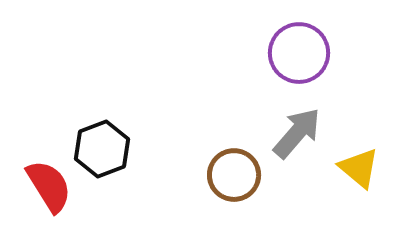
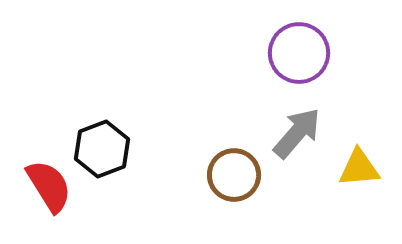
yellow triangle: rotated 45 degrees counterclockwise
